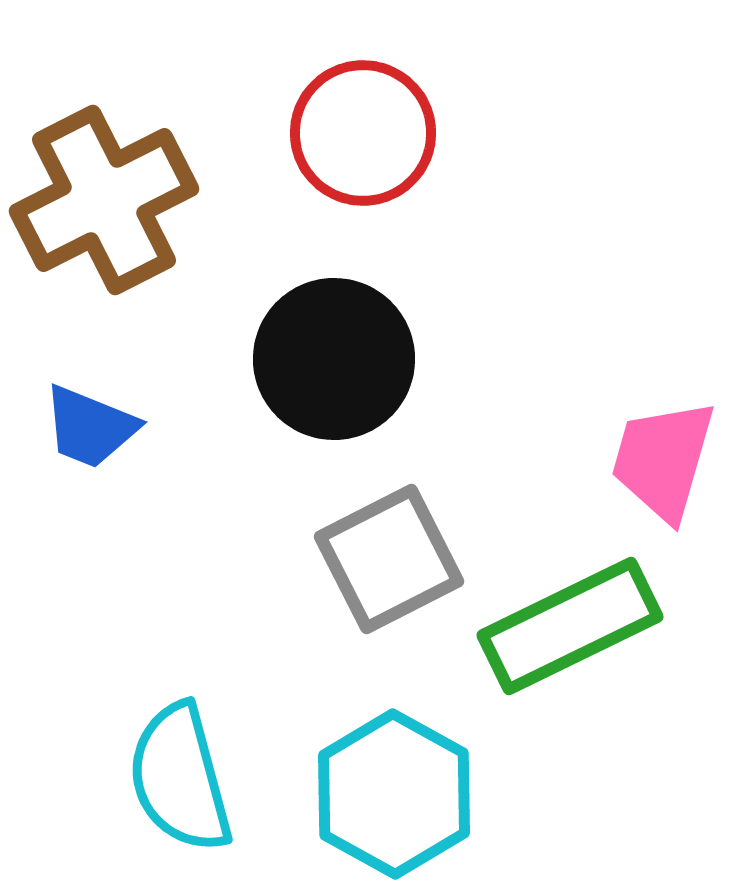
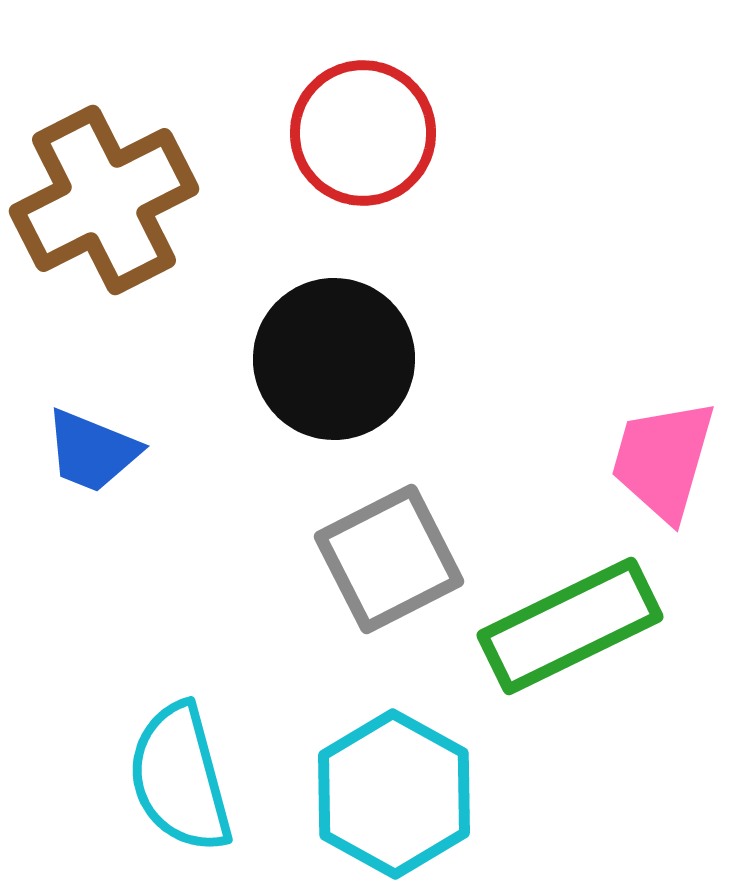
blue trapezoid: moved 2 px right, 24 px down
